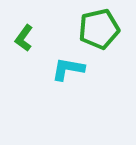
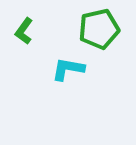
green L-shape: moved 7 px up
